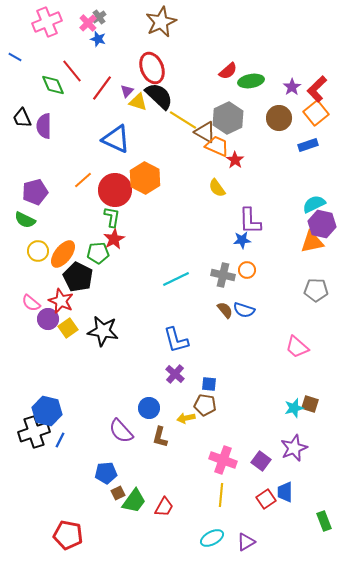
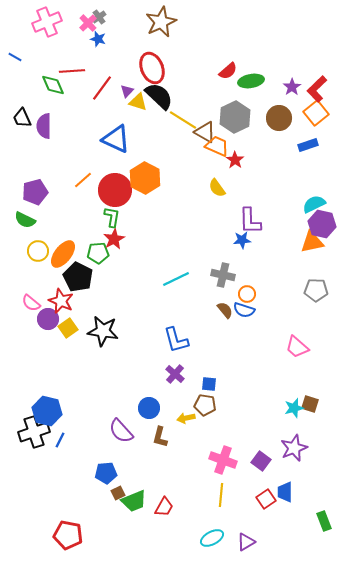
red line at (72, 71): rotated 55 degrees counterclockwise
gray hexagon at (228, 118): moved 7 px right, 1 px up
orange circle at (247, 270): moved 24 px down
green trapezoid at (134, 501): rotated 32 degrees clockwise
